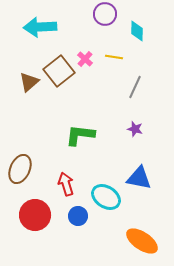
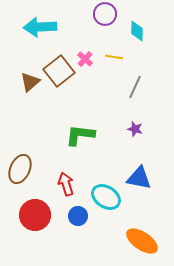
brown triangle: moved 1 px right
